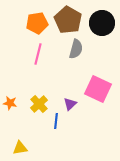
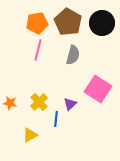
brown pentagon: moved 2 px down
gray semicircle: moved 3 px left, 6 px down
pink line: moved 4 px up
pink square: rotated 8 degrees clockwise
yellow cross: moved 2 px up
blue line: moved 2 px up
yellow triangle: moved 10 px right, 13 px up; rotated 21 degrees counterclockwise
